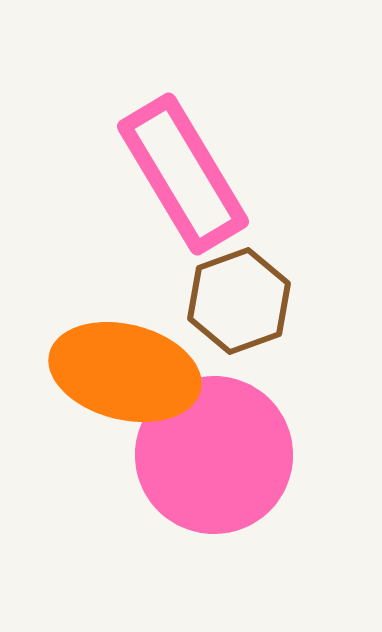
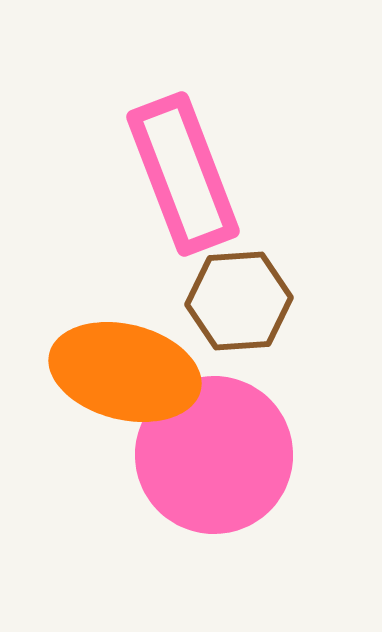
pink rectangle: rotated 10 degrees clockwise
brown hexagon: rotated 16 degrees clockwise
